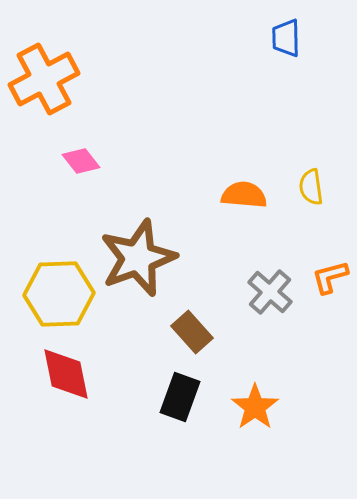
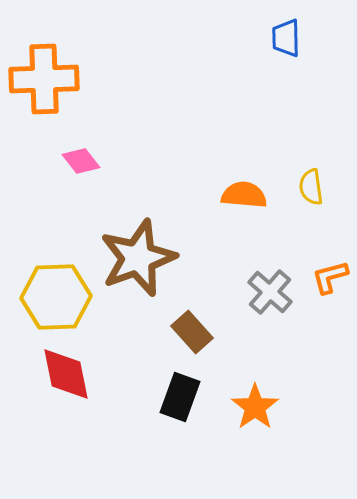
orange cross: rotated 26 degrees clockwise
yellow hexagon: moved 3 px left, 3 px down
